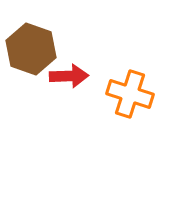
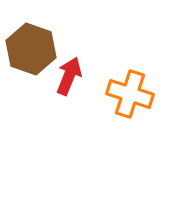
red arrow: rotated 66 degrees counterclockwise
